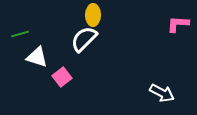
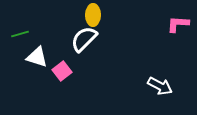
pink square: moved 6 px up
white arrow: moved 2 px left, 7 px up
